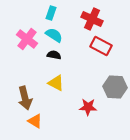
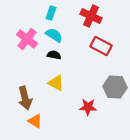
red cross: moved 1 px left, 3 px up
